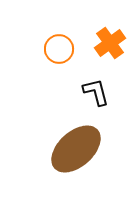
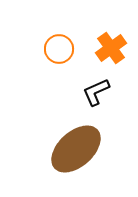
orange cross: moved 1 px right, 5 px down
black L-shape: rotated 100 degrees counterclockwise
